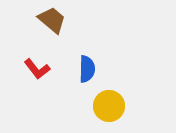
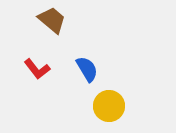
blue semicircle: rotated 32 degrees counterclockwise
